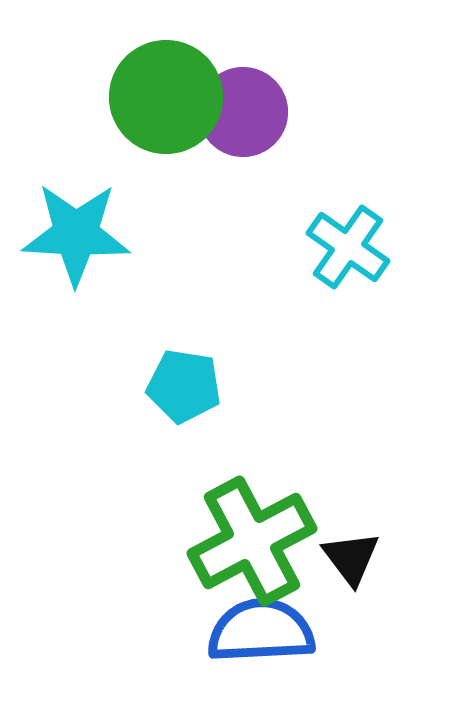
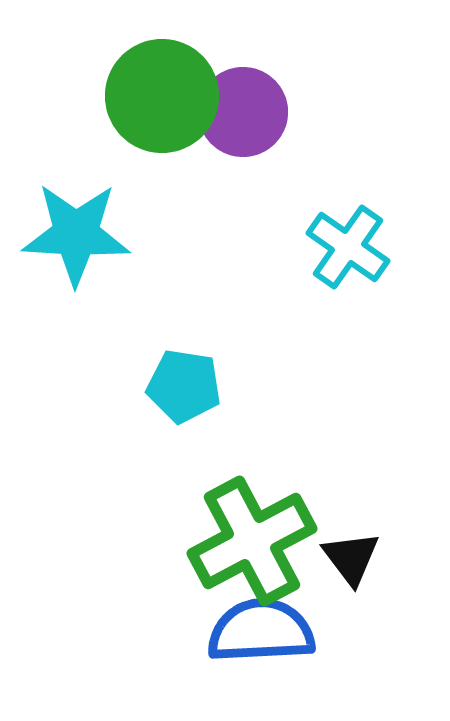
green circle: moved 4 px left, 1 px up
